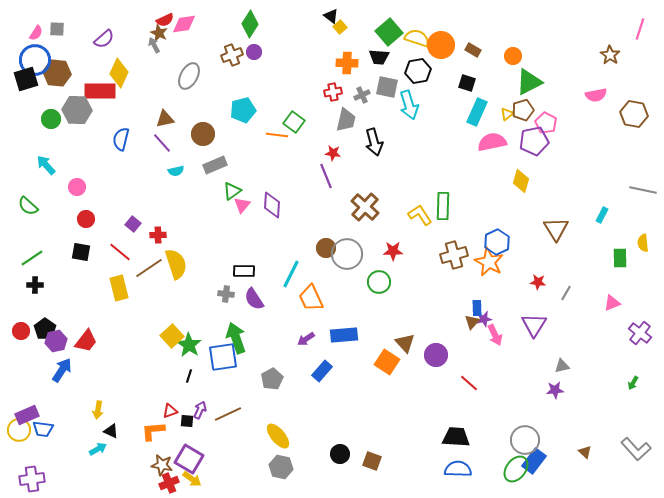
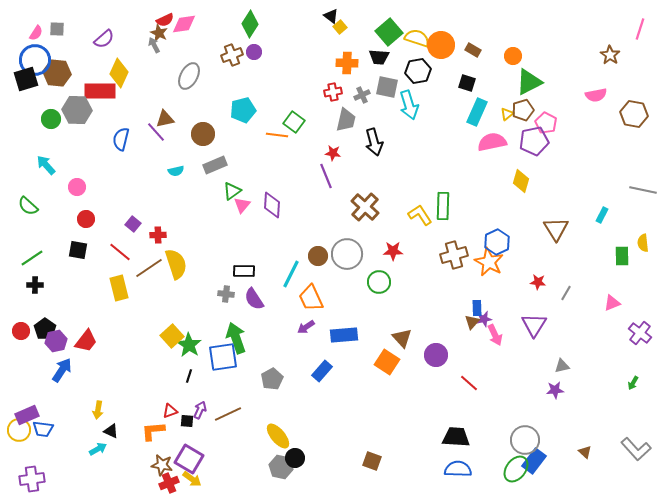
purple line at (162, 143): moved 6 px left, 11 px up
brown circle at (326, 248): moved 8 px left, 8 px down
black square at (81, 252): moved 3 px left, 2 px up
green rectangle at (620, 258): moved 2 px right, 2 px up
purple arrow at (306, 339): moved 12 px up
brown triangle at (405, 343): moved 3 px left, 5 px up
black circle at (340, 454): moved 45 px left, 4 px down
